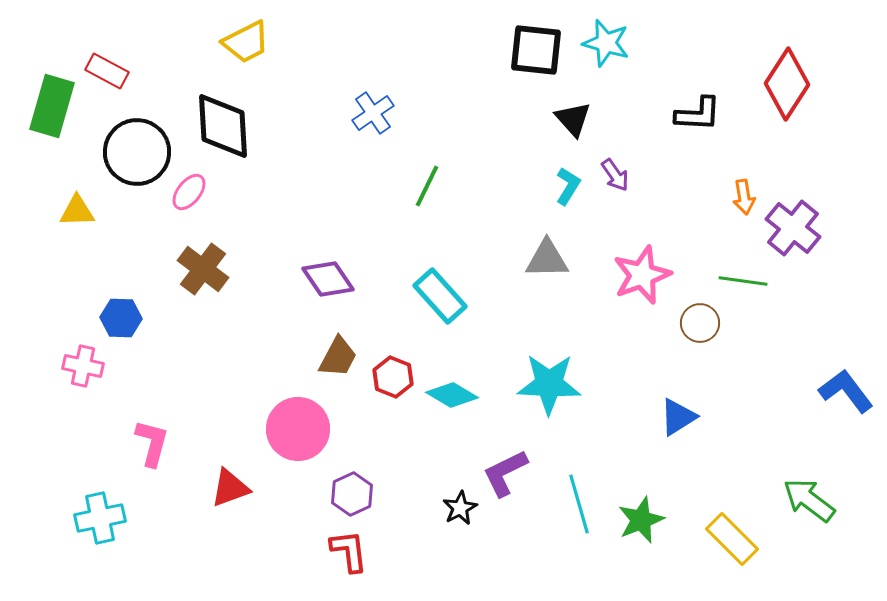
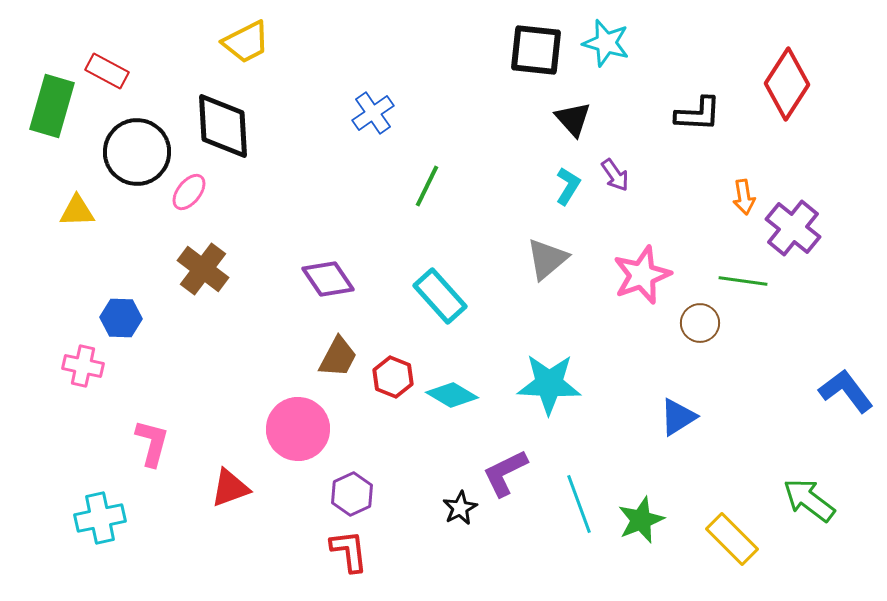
gray triangle at (547, 259): rotated 39 degrees counterclockwise
cyan line at (579, 504): rotated 4 degrees counterclockwise
